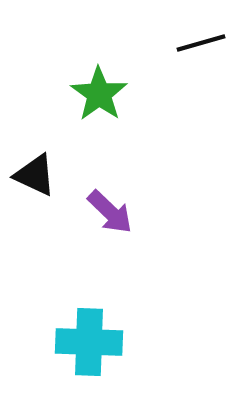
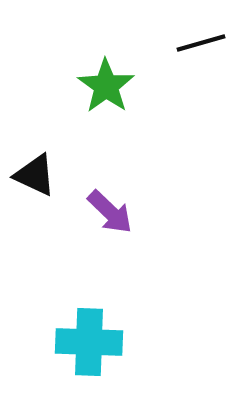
green star: moved 7 px right, 8 px up
